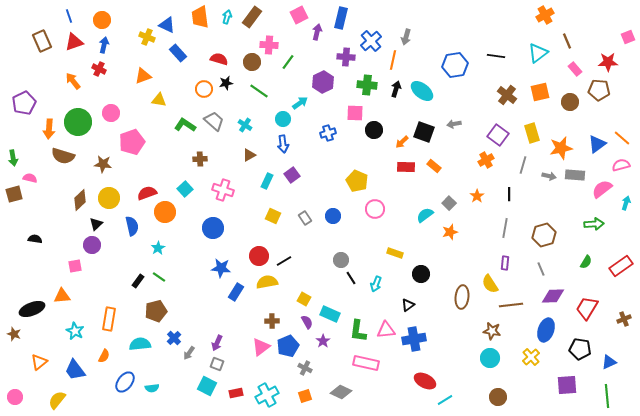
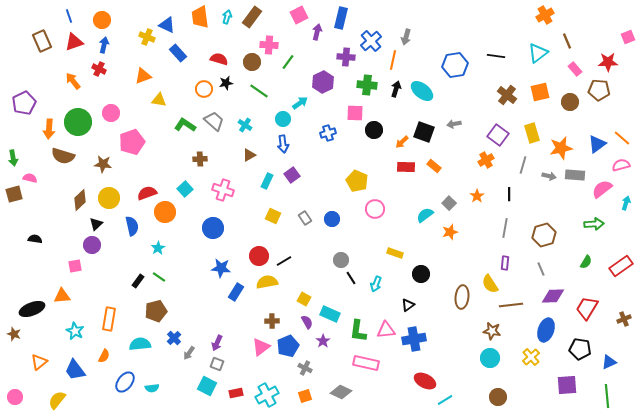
blue circle at (333, 216): moved 1 px left, 3 px down
